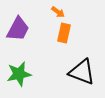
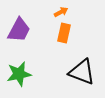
orange arrow: moved 3 px right; rotated 64 degrees counterclockwise
purple trapezoid: moved 1 px right, 1 px down
